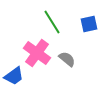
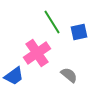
blue square: moved 10 px left, 8 px down
pink cross: rotated 20 degrees clockwise
gray semicircle: moved 2 px right, 16 px down
